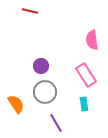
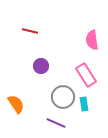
red line: moved 20 px down
gray circle: moved 18 px right, 5 px down
purple line: rotated 36 degrees counterclockwise
